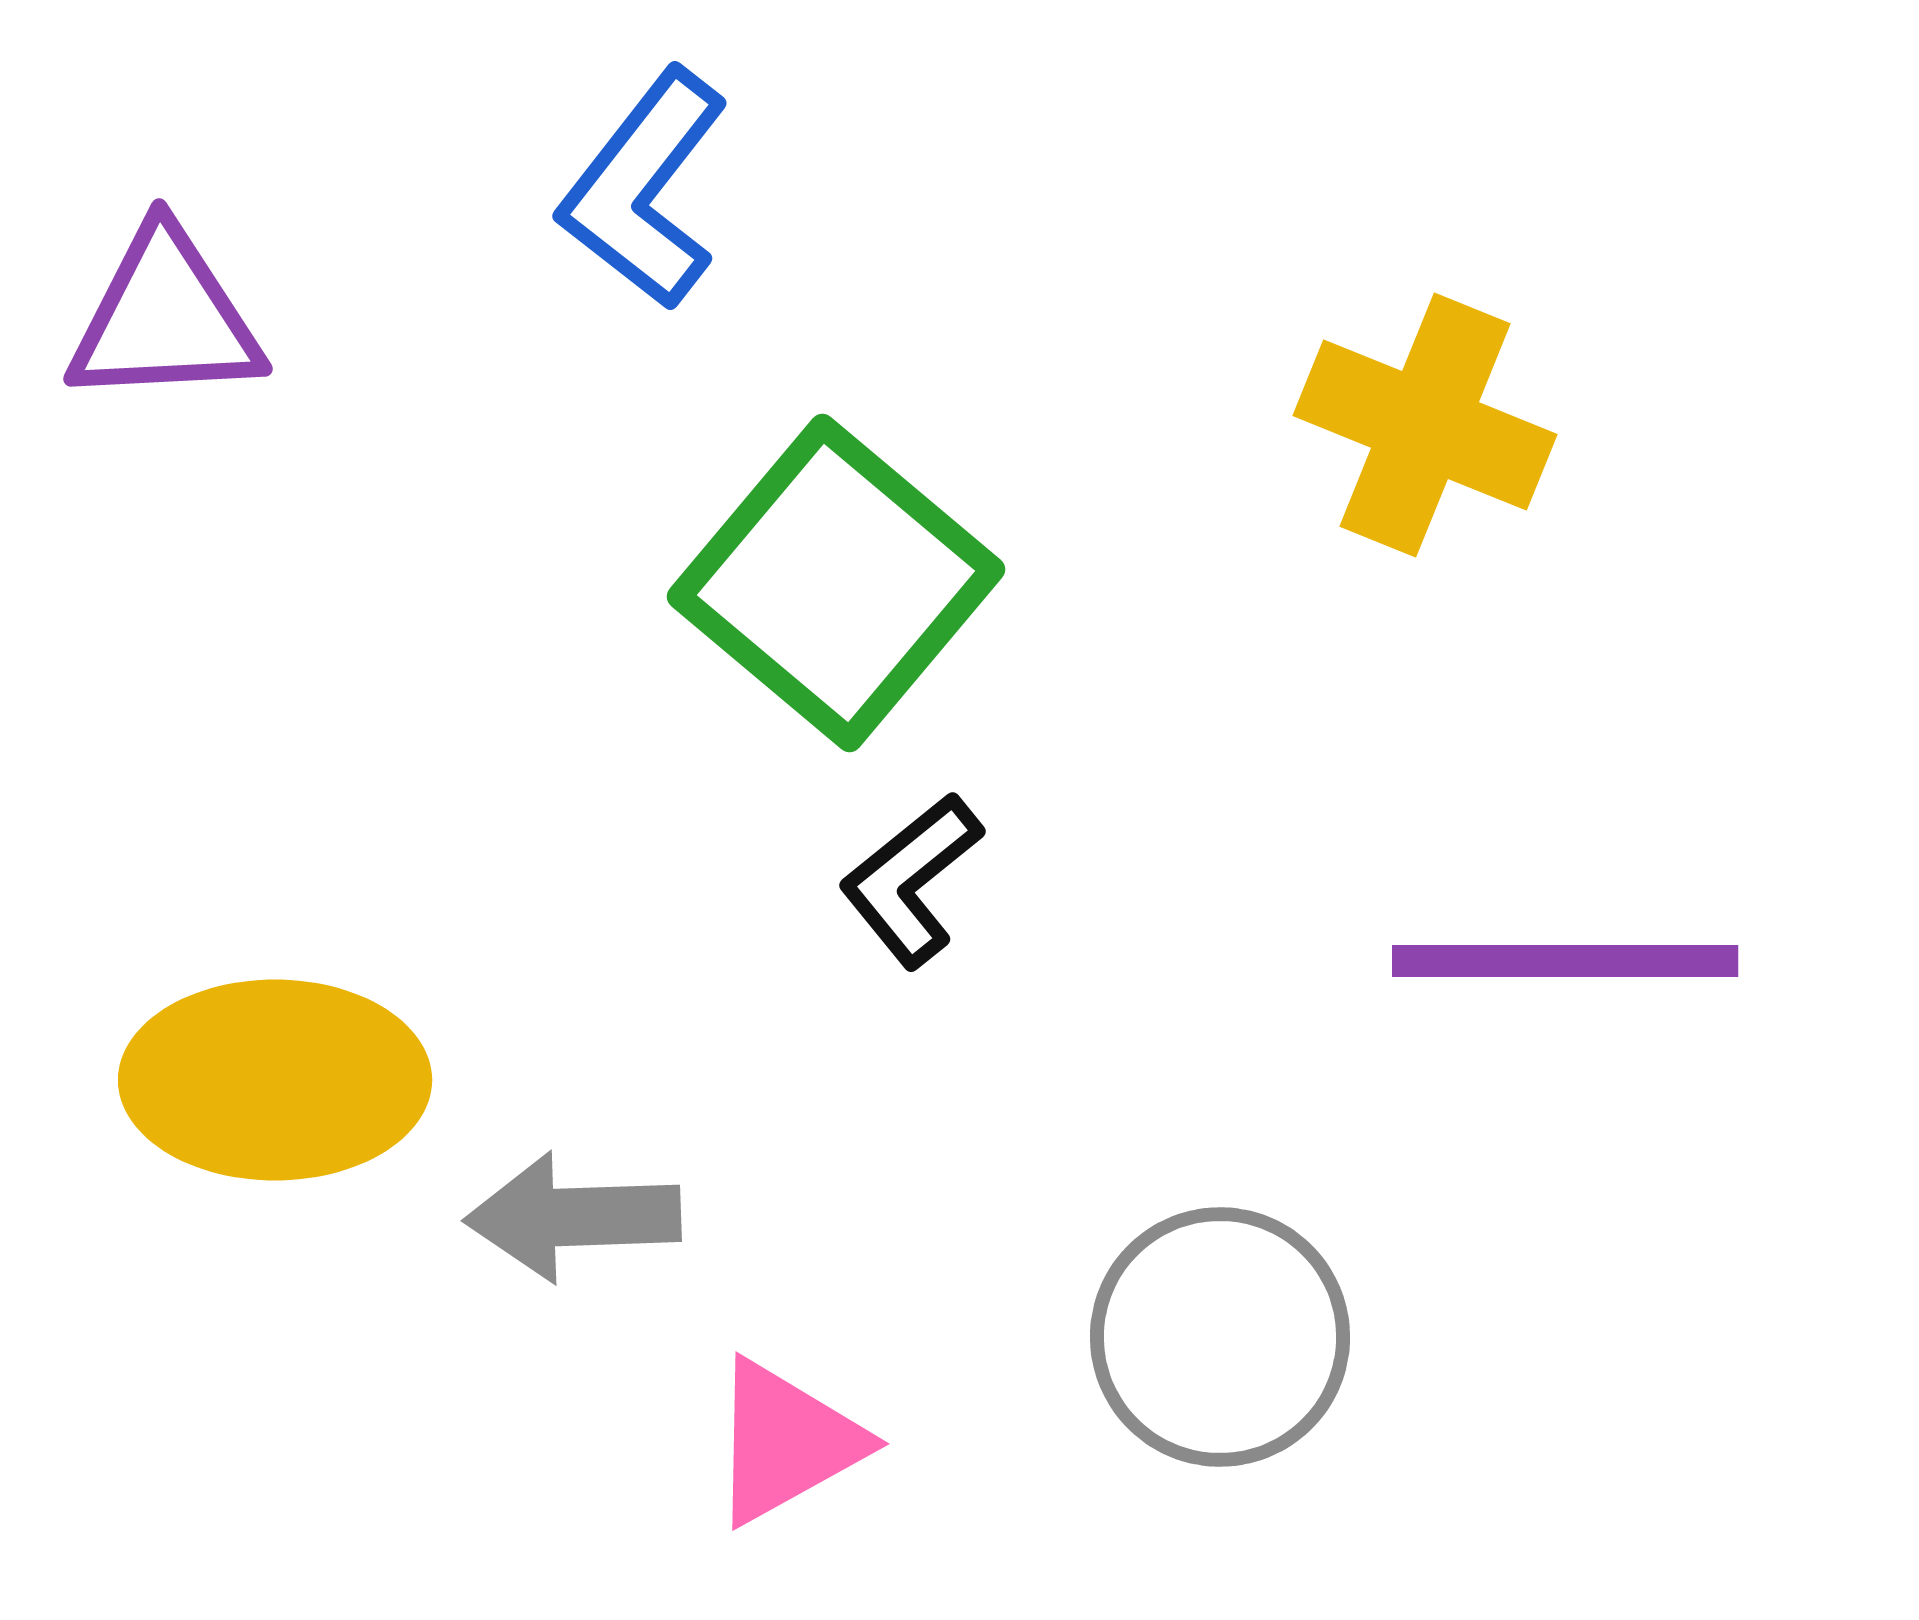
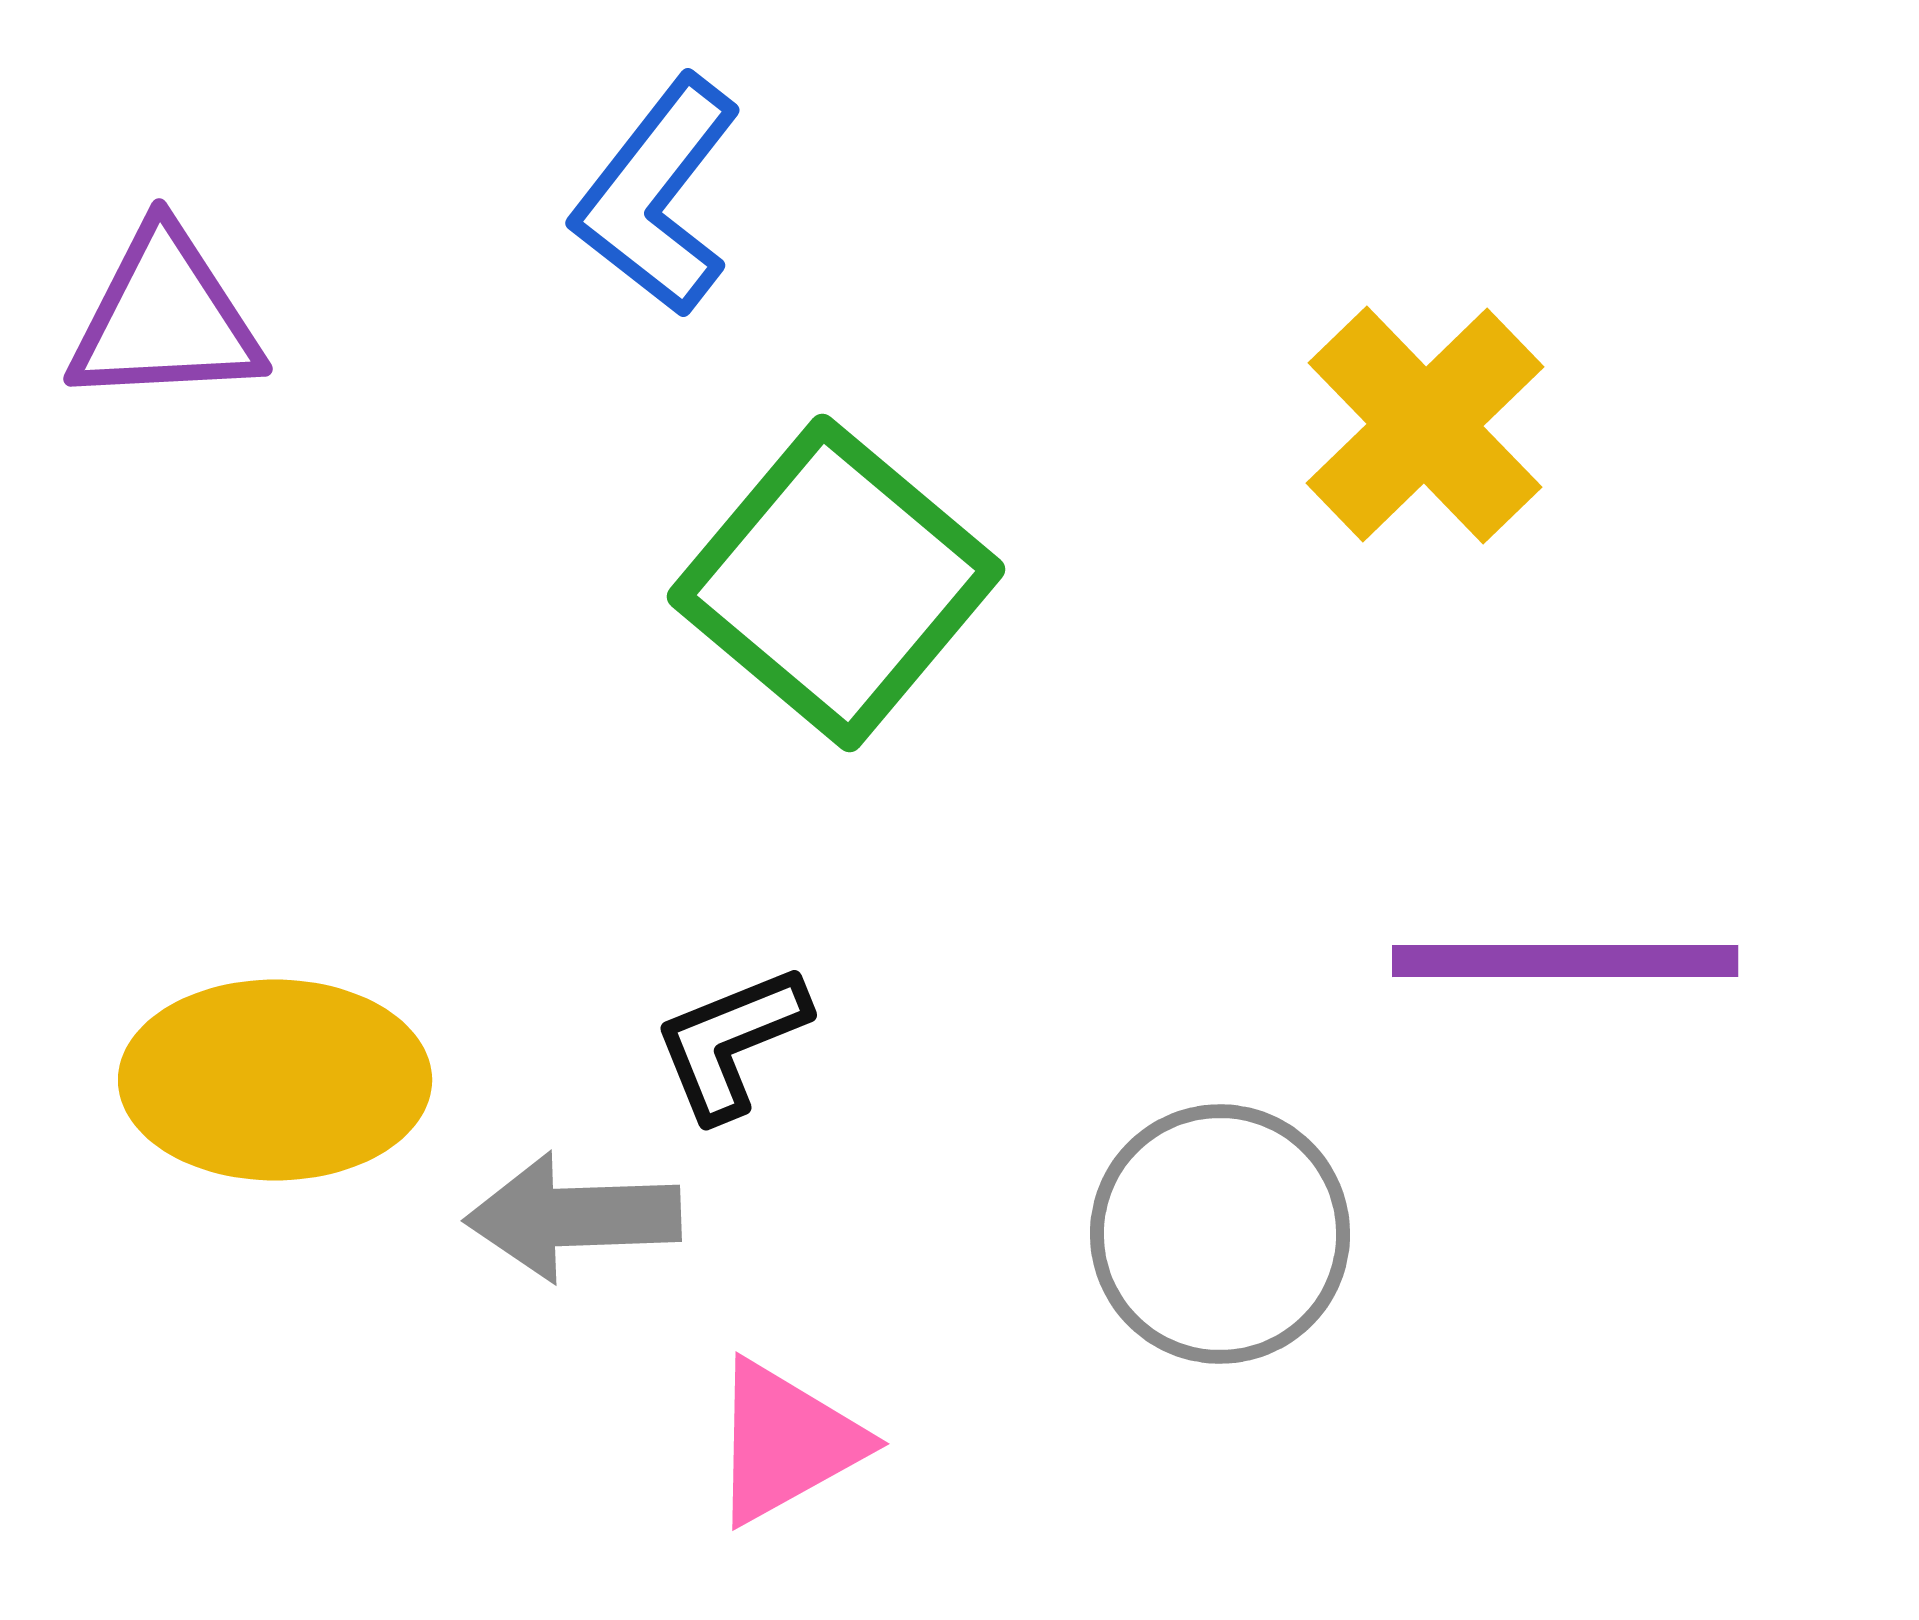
blue L-shape: moved 13 px right, 7 px down
yellow cross: rotated 24 degrees clockwise
black L-shape: moved 180 px left, 162 px down; rotated 17 degrees clockwise
gray circle: moved 103 px up
